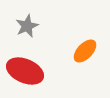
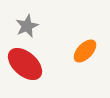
red ellipse: moved 7 px up; rotated 18 degrees clockwise
